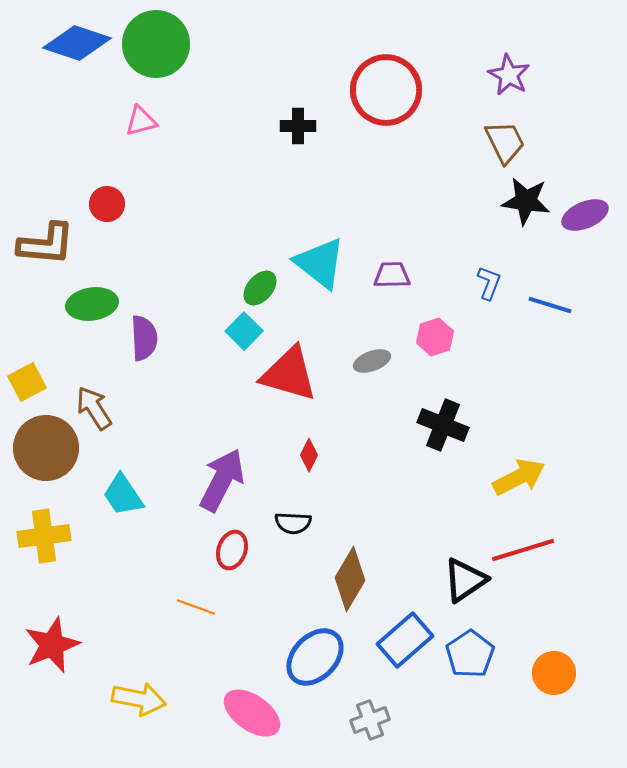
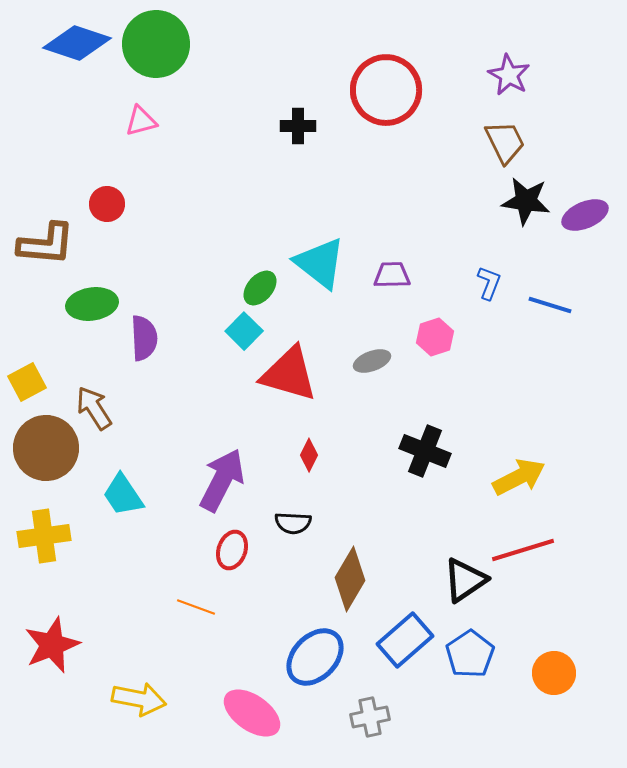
black cross at (443, 425): moved 18 px left, 26 px down
gray cross at (370, 720): moved 3 px up; rotated 9 degrees clockwise
